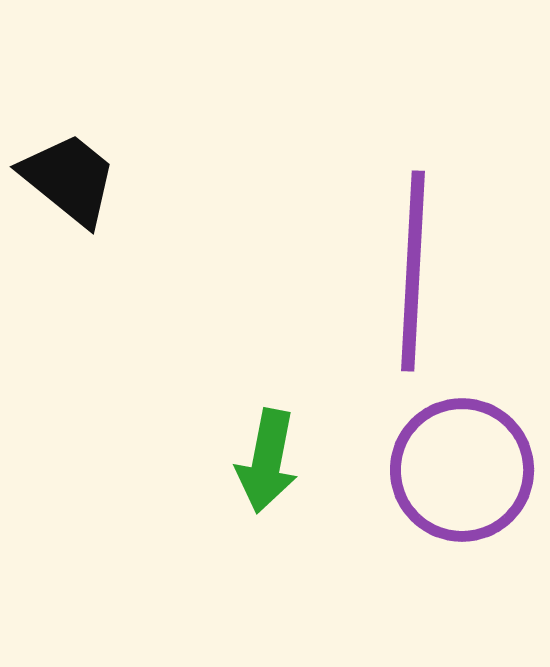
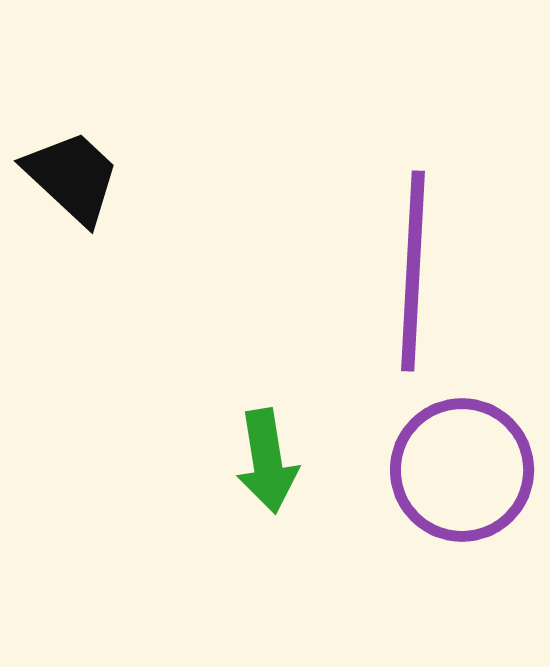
black trapezoid: moved 3 px right, 2 px up; rotated 4 degrees clockwise
green arrow: rotated 20 degrees counterclockwise
